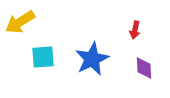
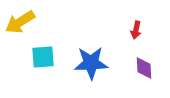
red arrow: moved 1 px right
blue star: moved 1 px left, 4 px down; rotated 24 degrees clockwise
